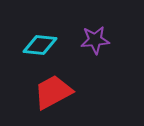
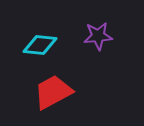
purple star: moved 3 px right, 4 px up
